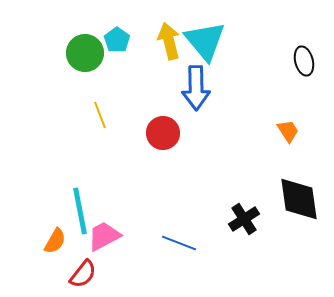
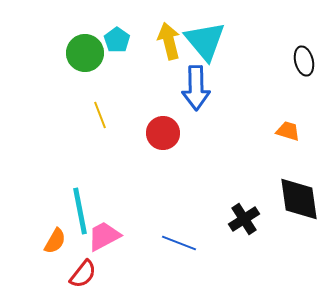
orange trapezoid: rotated 40 degrees counterclockwise
